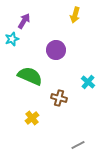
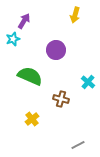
cyan star: moved 1 px right
brown cross: moved 2 px right, 1 px down
yellow cross: moved 1 px down
